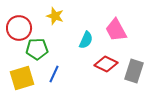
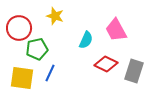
green pentagon: rotated 10 degrees counterclockwise
blue line: moved 4 px left, 1 px up
yellow square: rotated 25 degrees clockwise
